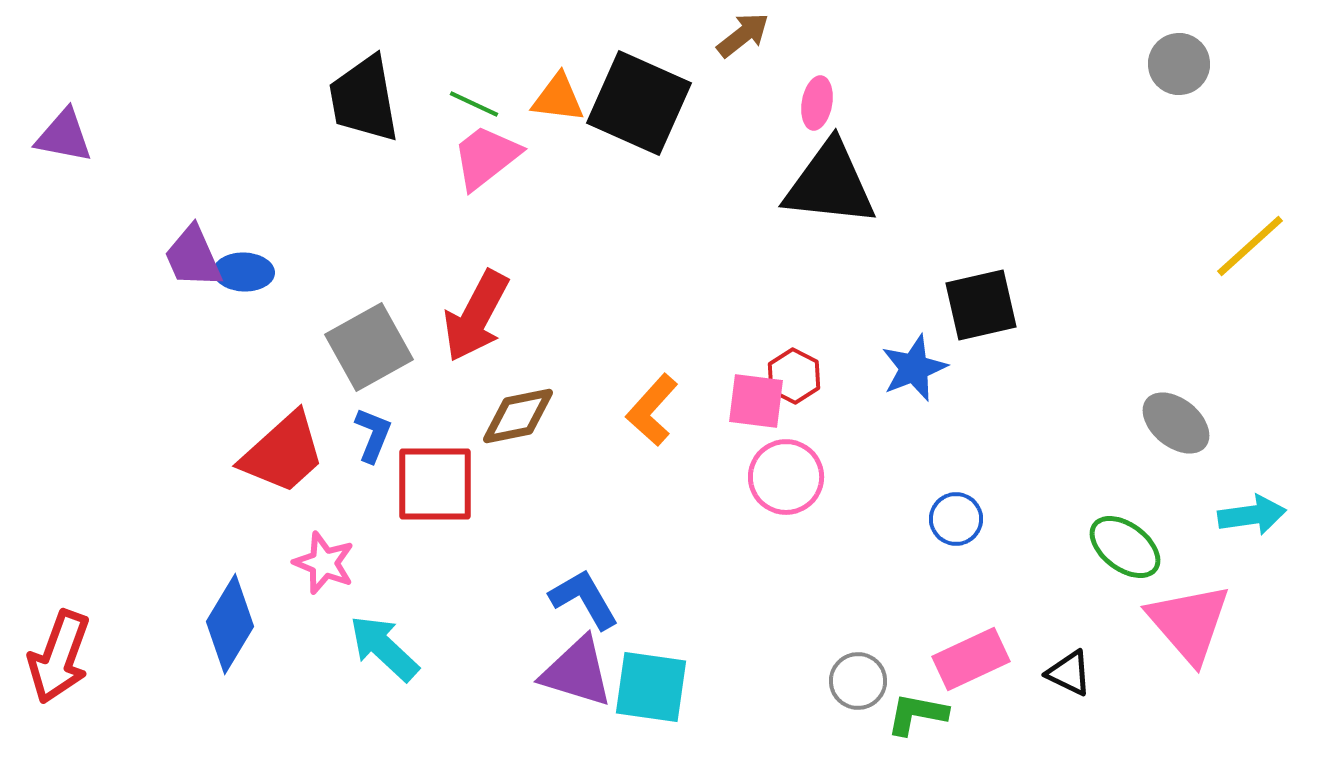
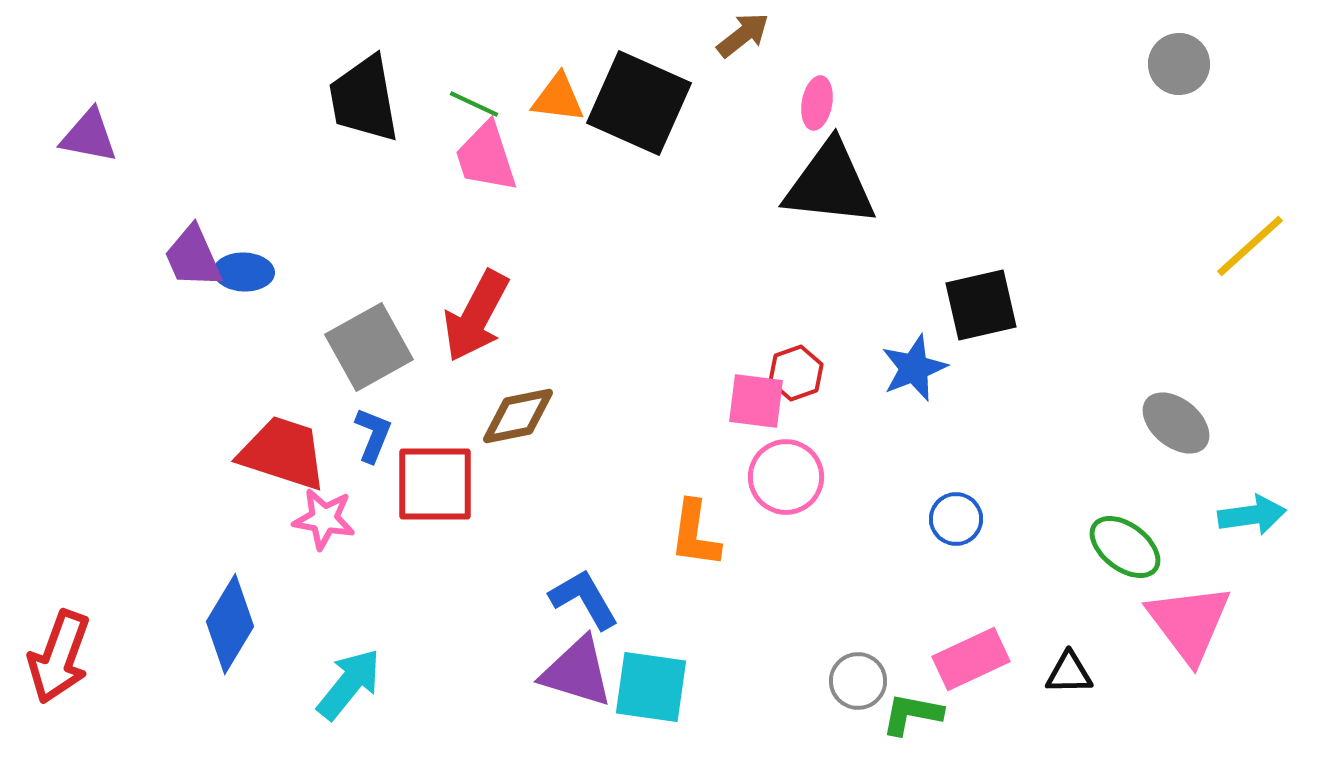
purple triangle at (64, 136): moved 25 px right
pink trapezoid at (486, 157): rotated 70 degrees counterclockwise
red hexagon at (794, 376): moved 2 px right, 3 px up; rotated 14 degrees clockwise
orange L-shape at (652, 410): moved 43 px right, 124 px down; rotated 34 degrees counterclockwise
red trapezoid at (283, 453): rotated 120 degrees counterclockwise
pink star at (324, 563): moved 44 px up; rotated 12 degrees counterclockwise
pink triangle at (1189, 623): rotated 4 degrees clockwise
cyan arrow at (384, 648): moved 35 px left, 36 px down; rotated 86 degrees clockwise
black triangle at (1069, 673): rotated 27 degrees counterclockwise
green L-shape at (917, 714): moved 5 px left
